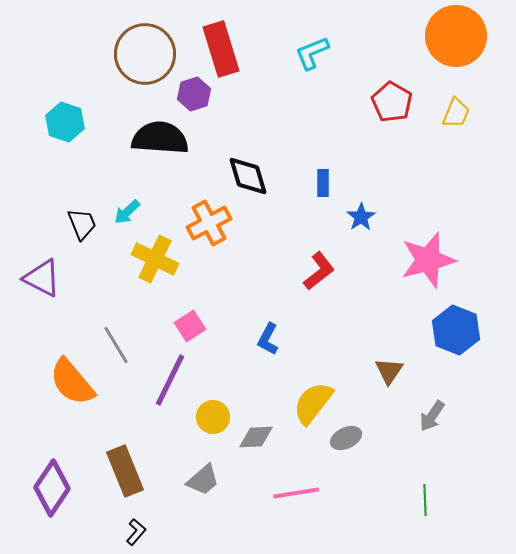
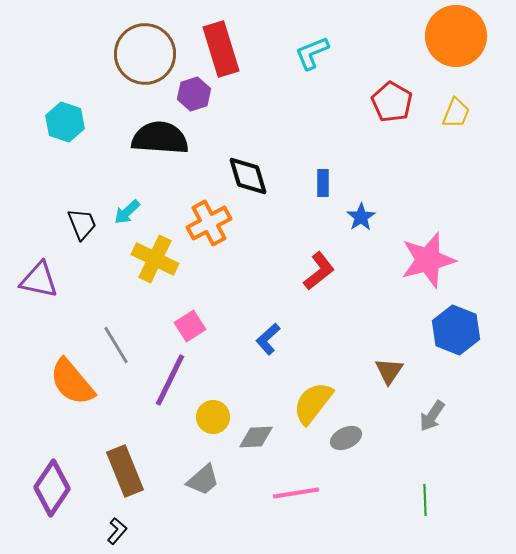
purple triangle: moved 3 px left, 2 px down; rotated 15 degrees counterclockwise
blue L-shape: rotated 20 degrees clockwise
black L-shape: moved 19 px left, 1 px up
